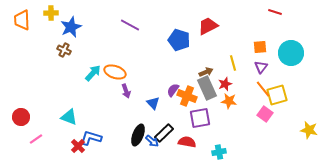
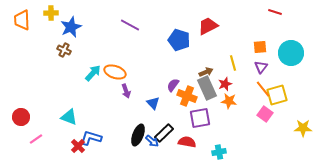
purple semicircle: moved 5 px up
yellow star: moved 6 px left, 2 px up; rotated 12 degrees counterclockwise
